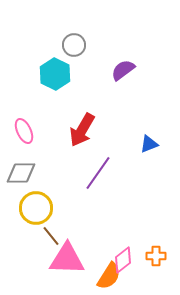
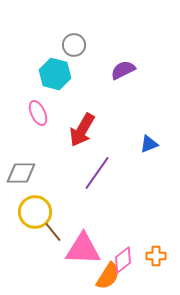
purple semicircle: rotated 10 degrees clockwise
cyan hexagon: rotated 12 degrees counterclockwise
pink ellipse: moved 14 px right, 18 px up
purple line: moved 1 px left
yellow circle: moved 1 px left, 4 px down
brown line: moved 2 px right, 4 px up
pink triangle: moved 16 px right, 10 px up
orange semicircle: moved 1 px left
